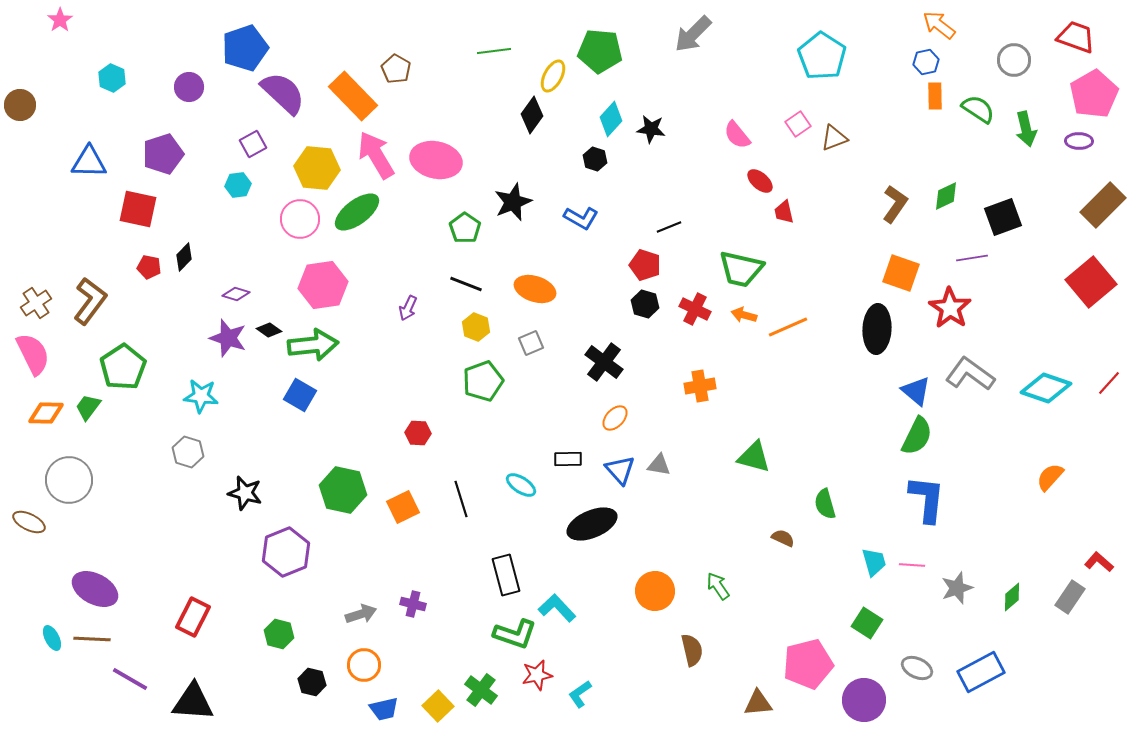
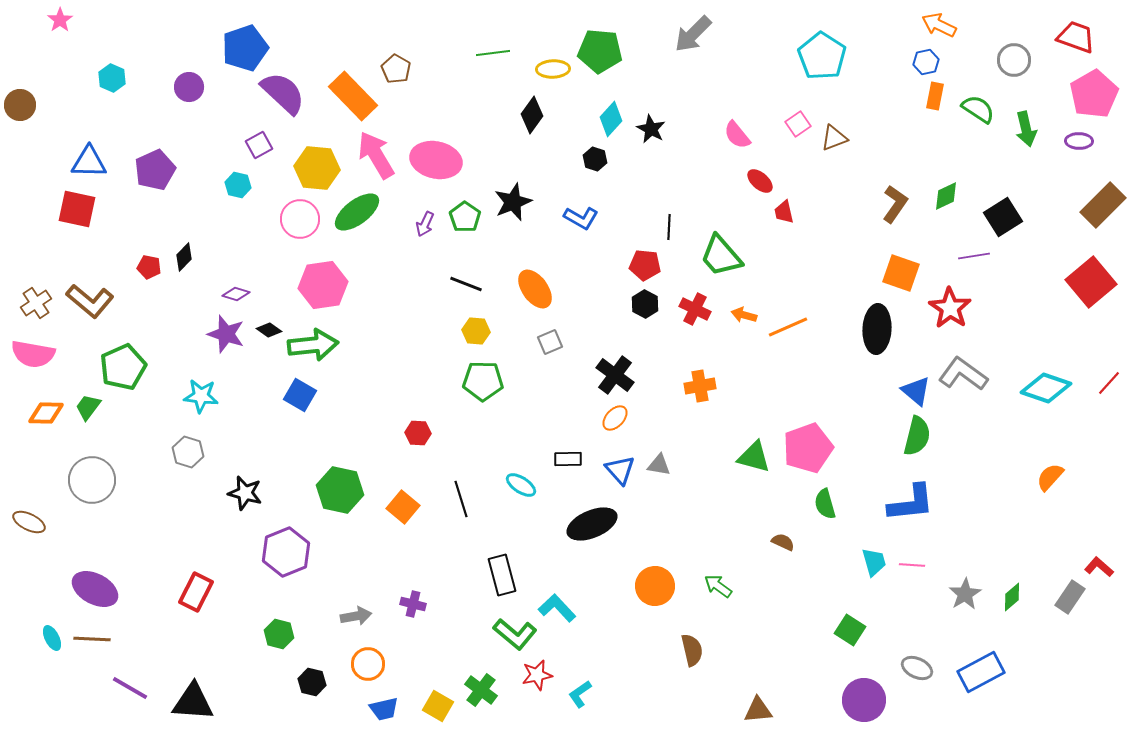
orange arrow at (939, 25): rotated 12 degrees counterclockwise
green line at (494, 51): moved 1 px left, 2 px down
yellow ellipse at (553, 76): moved 7 px up; rotated 60 degrees clockwise
orange rectangle at (935, 96): rotated 12 degrees clockwise
black star at (651, 129): rotated 20 degrees clockwise
purple square at (253, 144): moved 6 px right, 1 px down
purple pentagon at (163, 154): moved 8 px left, 16 px down; rotated 6 degrees counterclockwise
cyan hexagon at (238, 185): rotated 20 degrees clockwise
red square at (138, 209): moved 61 px left
black square at (1003, 217): rotated 12 degrees counterclockwise
black line at (669, 227): rotated 65 degrees counterclockwise
green pentagon at (465, 228): moved 11 px up
purple line at (972, 258): moved 2 px right, 2 px up
red pentagon at (645, 265): rotated 12 degrees counterclockwise
green trapezoid at (741, 269): moved 20 px left, 13 px up; rotated 36 degrees clockwise
orange ellipse at (535, 289): rotated 36 degrees clockwise
brown L-shape at (90, 301): rotated 93 degrees clockwise
black hexagon at (645, 304): rotated 12 degrees clockwise
purple arrow at (408, 308): moved 17 px right, 84 px up
yellow hexagon at (476, 327): moved 4 px down; rotated 16 degrees counterclockwise
purple star at (228, 338): moved 2 px left, 4 px up
gray square at (531, 343): moved 19 px right, 1 px up
pink semicircle at (33, 354): rotated 126 degrees clockwise
black cross at (604, 362): moved 11 px right, 13 px down
green pentagon at (123, 367): rotated 9 degrees clockwise
gray L-shape at (970, 374): moved 7 px left
green pentagon at (483, 381): rotated 21 degrees clockwise
green semicircle at (917, 436): rotated 12 degrees counterclockwise
gray circle at (69, 480): moved 23 px right
green hexagon at (343, 490): moved 3 px left
blue L-shape at (927, 499): moved 16 px left, 4 px down; rotated 78 degrees clockwise
orange square at (403, 507): rotated 24 degrees counterclockwise
brown semicircle at (783, 538): moved 4 px down
red L-shape at (1099, 562): moved 5 px down
black rectangle at (506, 575): moved 4 px left
green arrow at (718, 586): rotated 20 degrees counterclockwise
gray star at (957, 588): moved 8 px right, 6 px down; rotated 12 degrees counterclockwise
orange circle at (655, 591): moved 5 px up
gray arrow at (361, 614): moved 5 px left, 2 px down; rotated 8 degrees clockwise
red rectangle at (193, 617): moved 3 px right, 25 px up
green square at (867, 623): moved 17 px left, 7 px down
green L-shape at (515, 634): rotated 21 degrees clockwise
pink pentagon at (808, 664): moved 216 px up; rotated 6 degrees counterclockwise
orange circle at (364, 665): moved 4 px right, 1 px up
purple line at (130, 679): moved 9 px down
brown triangle at (758, 703): moved 7 px down
yellow square at (438, 706): rotated 16 degrees counterclockwise
